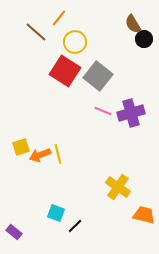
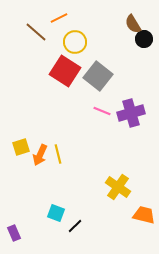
orange line: rotated 24 degrees clockwise
pink line: moved 1 px left
orange arrow: rotated 45 degrees counterclockwise
purple rectangle: moved 1 px down; rotated 28 degrees clockwise
